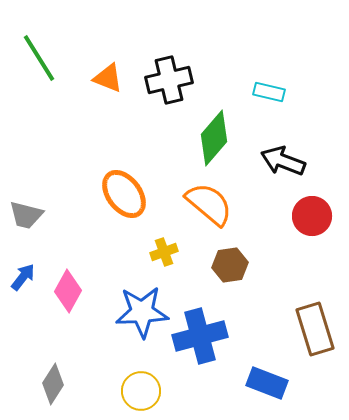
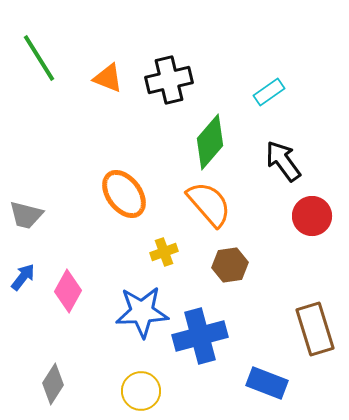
cyan rectangle: rotated 48 degrees counterclockwise
green diamond: moved 4 px left, 4 px down
black arrow: rotated 33 degrees clockwise
orange semicircle: rotated 9 degrees clockwise
